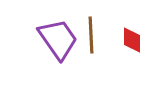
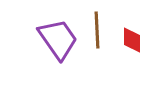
brown line: moved 6 px right, 5 px up
